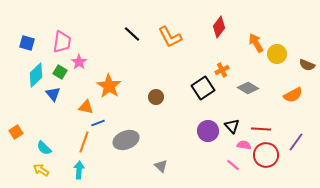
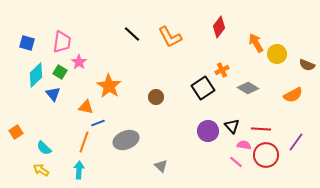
pink line: moved 3 px right, 3 px up
